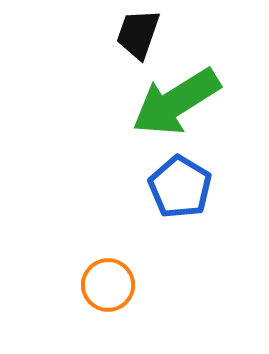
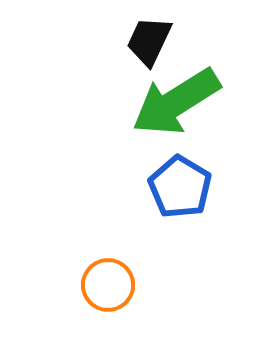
black trapezoid: moved 11 px right, 7 px down; rotated 6 degrees clockwise
